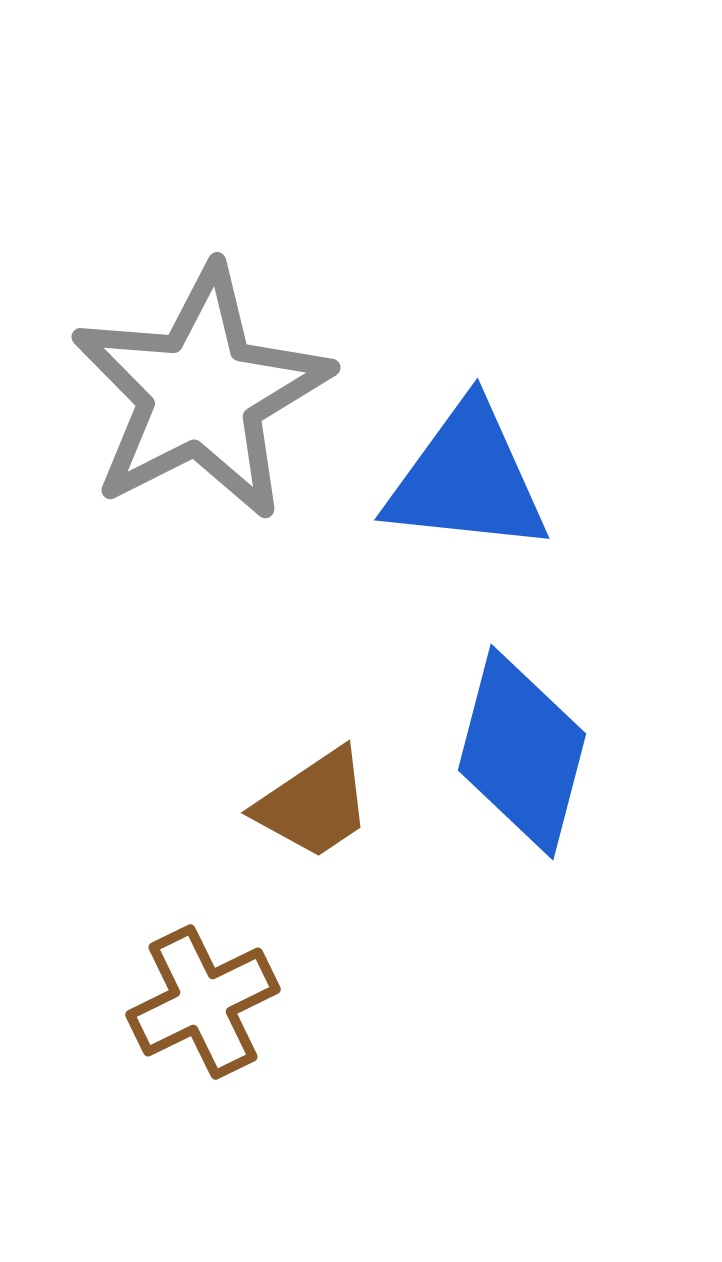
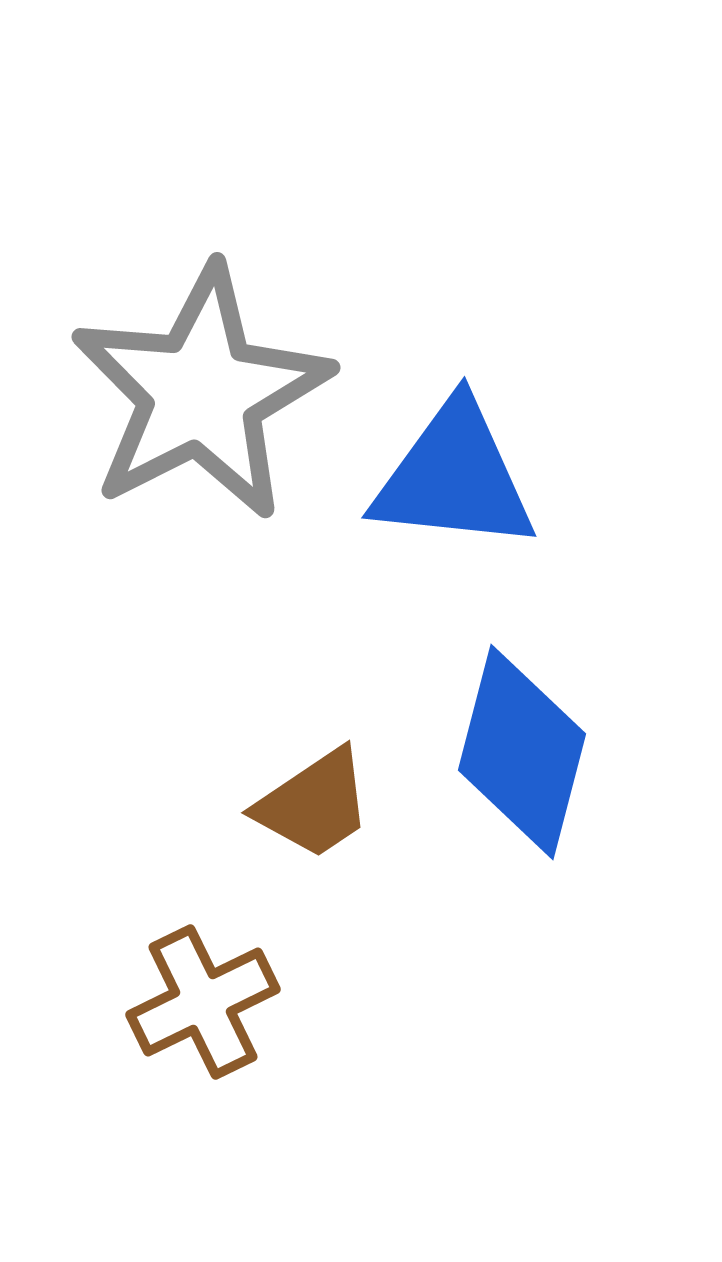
blue triangle: moved 13 px left, 2 px up
